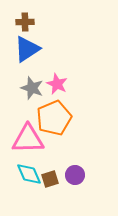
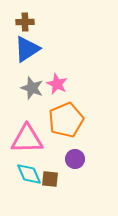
orange pentagon: moved 12 px right, 2 px down
pink triangle: moved 1 px left
purple circle: moved 16 px up
brown square: rotated 24 degrees clockwise
